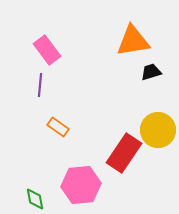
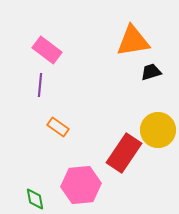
pink rectangle: rotated 16 degrees counterclockwise
